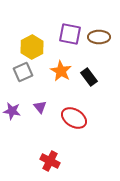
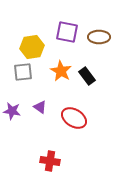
purple square: moved 3 px left, 2 px up
yellow hexagon: rotated 20 degrees clockwise
gray square: rotated 18 degrees clockwise
black rectangle: moved 2 px left, 1 px up
purple triangle: rotated 16 degrees counterclockwise
red cross: rotated 18 degrees counterclockwise
